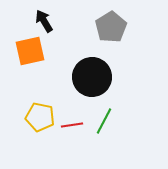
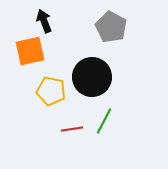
black arrow: rotated 10 degrees clockwise
gray pentagon: rotated 12 degrees counterclockwise
yellow pentagon: moved 11 px right, 26 px up
red line: moved 4 px down
